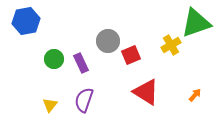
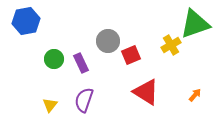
green triangle: moved 1 px left, 1 px down
